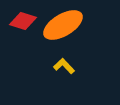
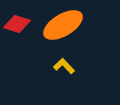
red diamond: moved 6 px left, 3 px down
